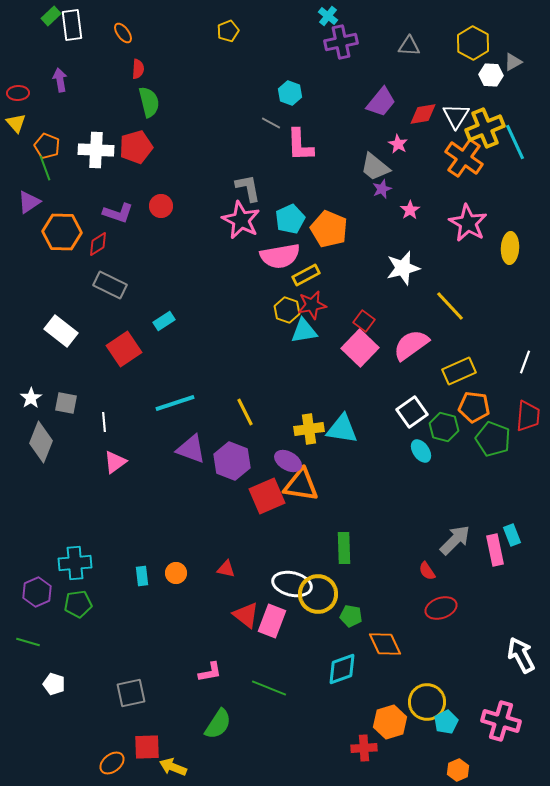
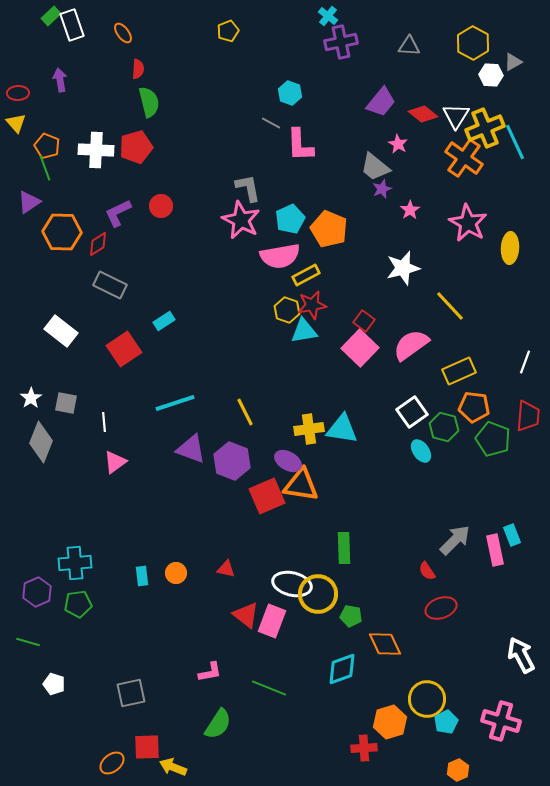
white rectangle at (72, 25): rotated 12 degrees counterclockwise
red diamond at (423, 114): rotated 48 degrees clockwise
purple L-shape at (118, 213): rotated 136 degrees clockwise
yellow circle at (427, 702): moved 3 px up
